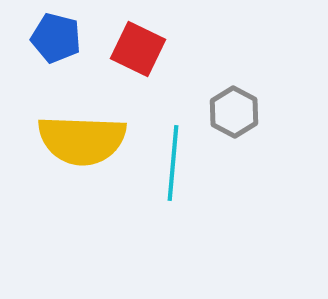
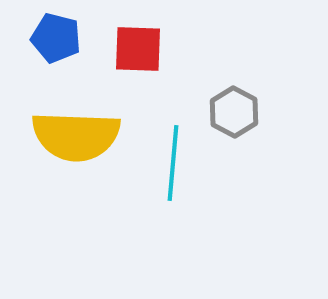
red square: rotated 24 degrees counterclockwise
yellow semicircle: moved 6 px left, 4 px up
